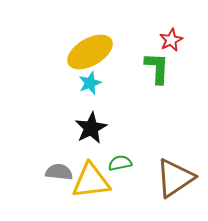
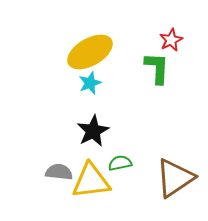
black star: moved 2 px right, 3 px down
